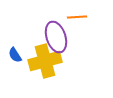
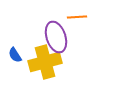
yellow cross: moved 1 px down
